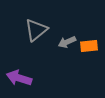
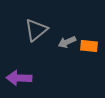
orange rectangle: rotated 12 degrees clockwise
purple arrow: rotated 15 degrees counterclockwise
